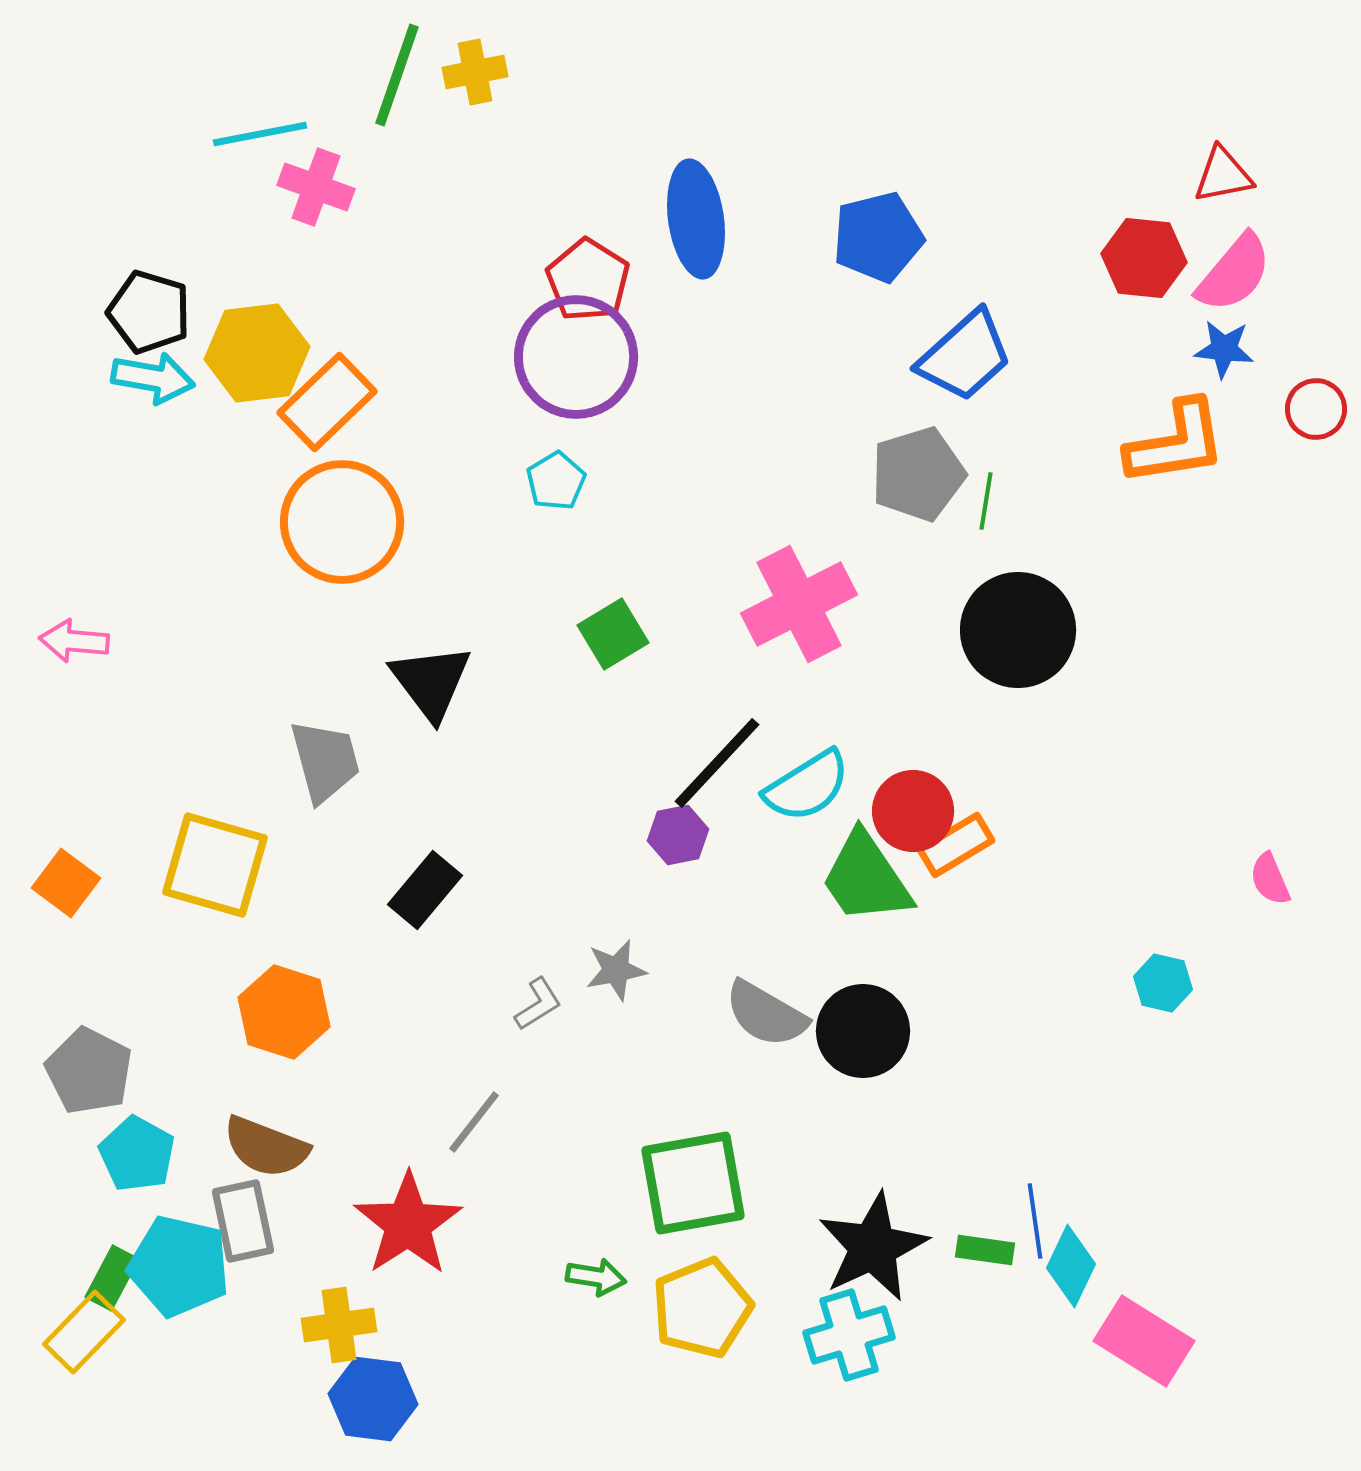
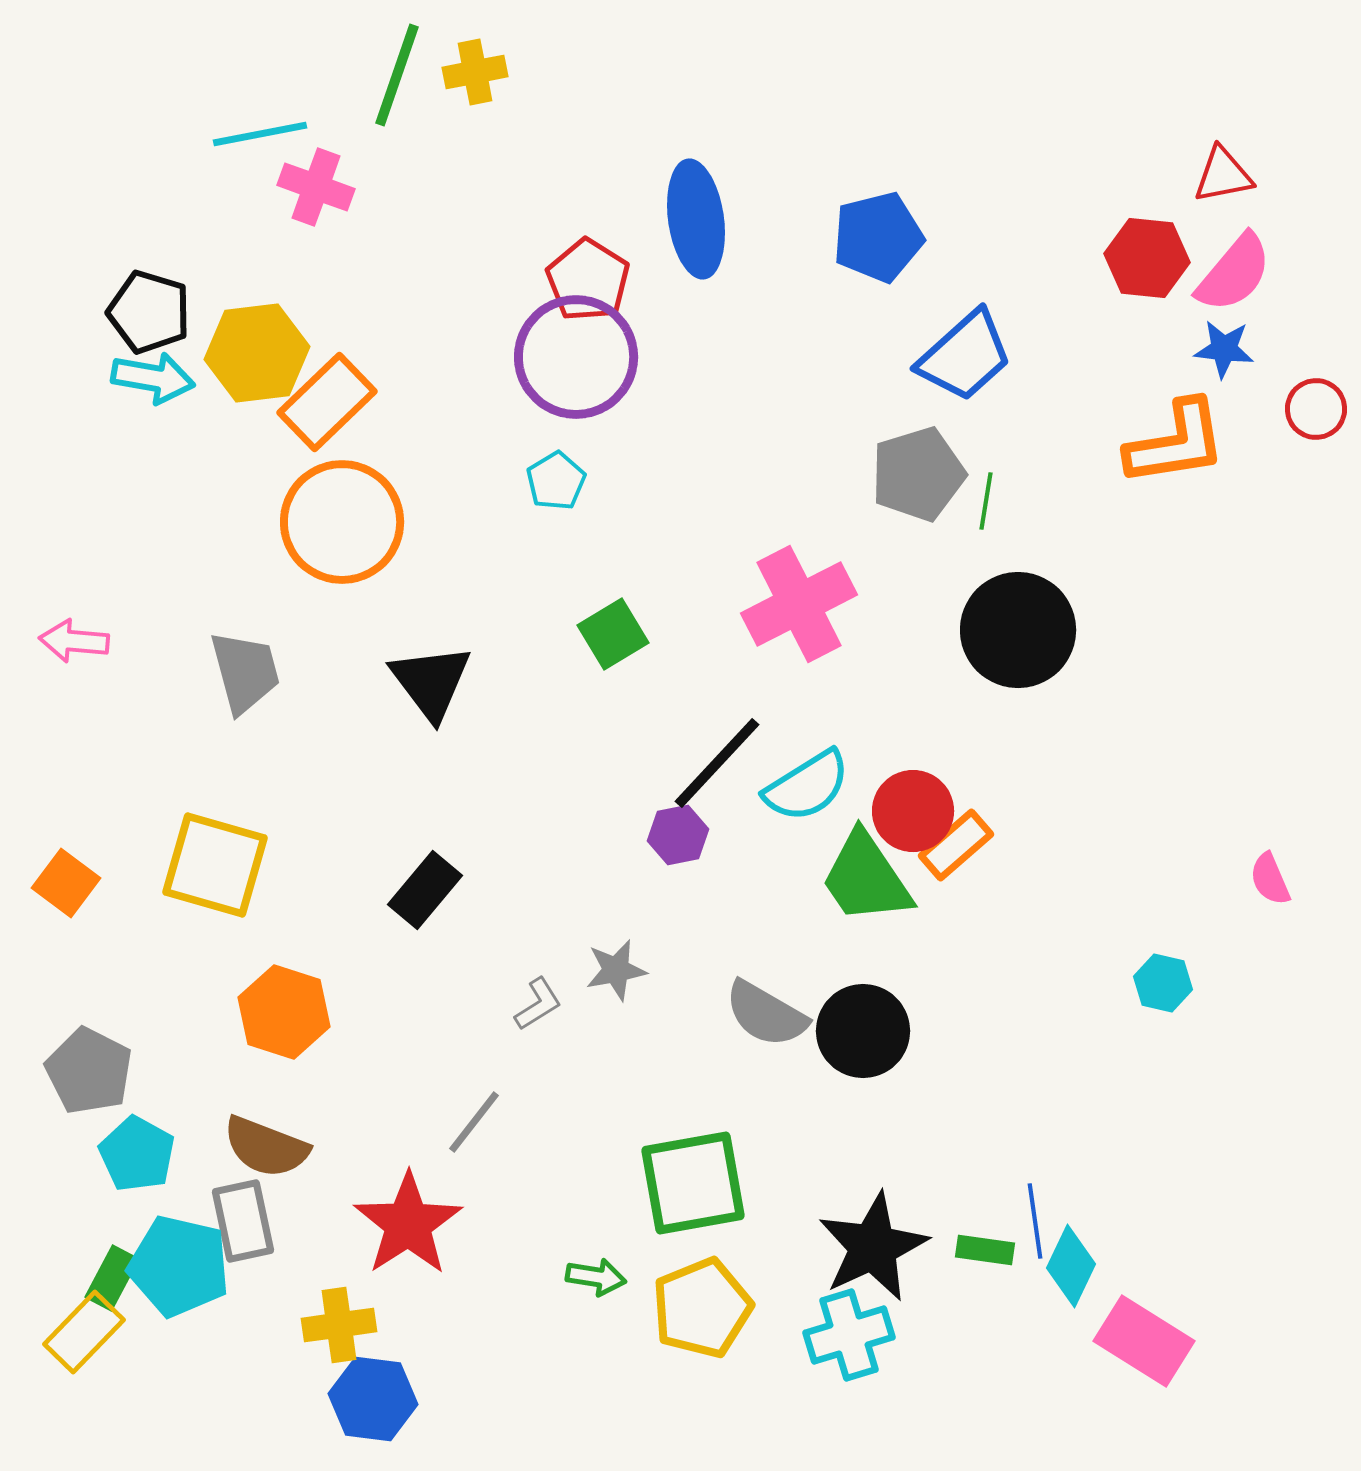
red hexagon at (1144, 258): moved 3 px right
gray trapezoid at (325, 761): moved 80 px left, 89 px up
orange rectangle at (956, 845): rotated 10 degrees counterclockwise
